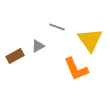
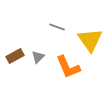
gray triangle: moved 11 px down; rotated 16 degrees counterclockwise
orange L-shape: moved 8 px left, 2 px up
